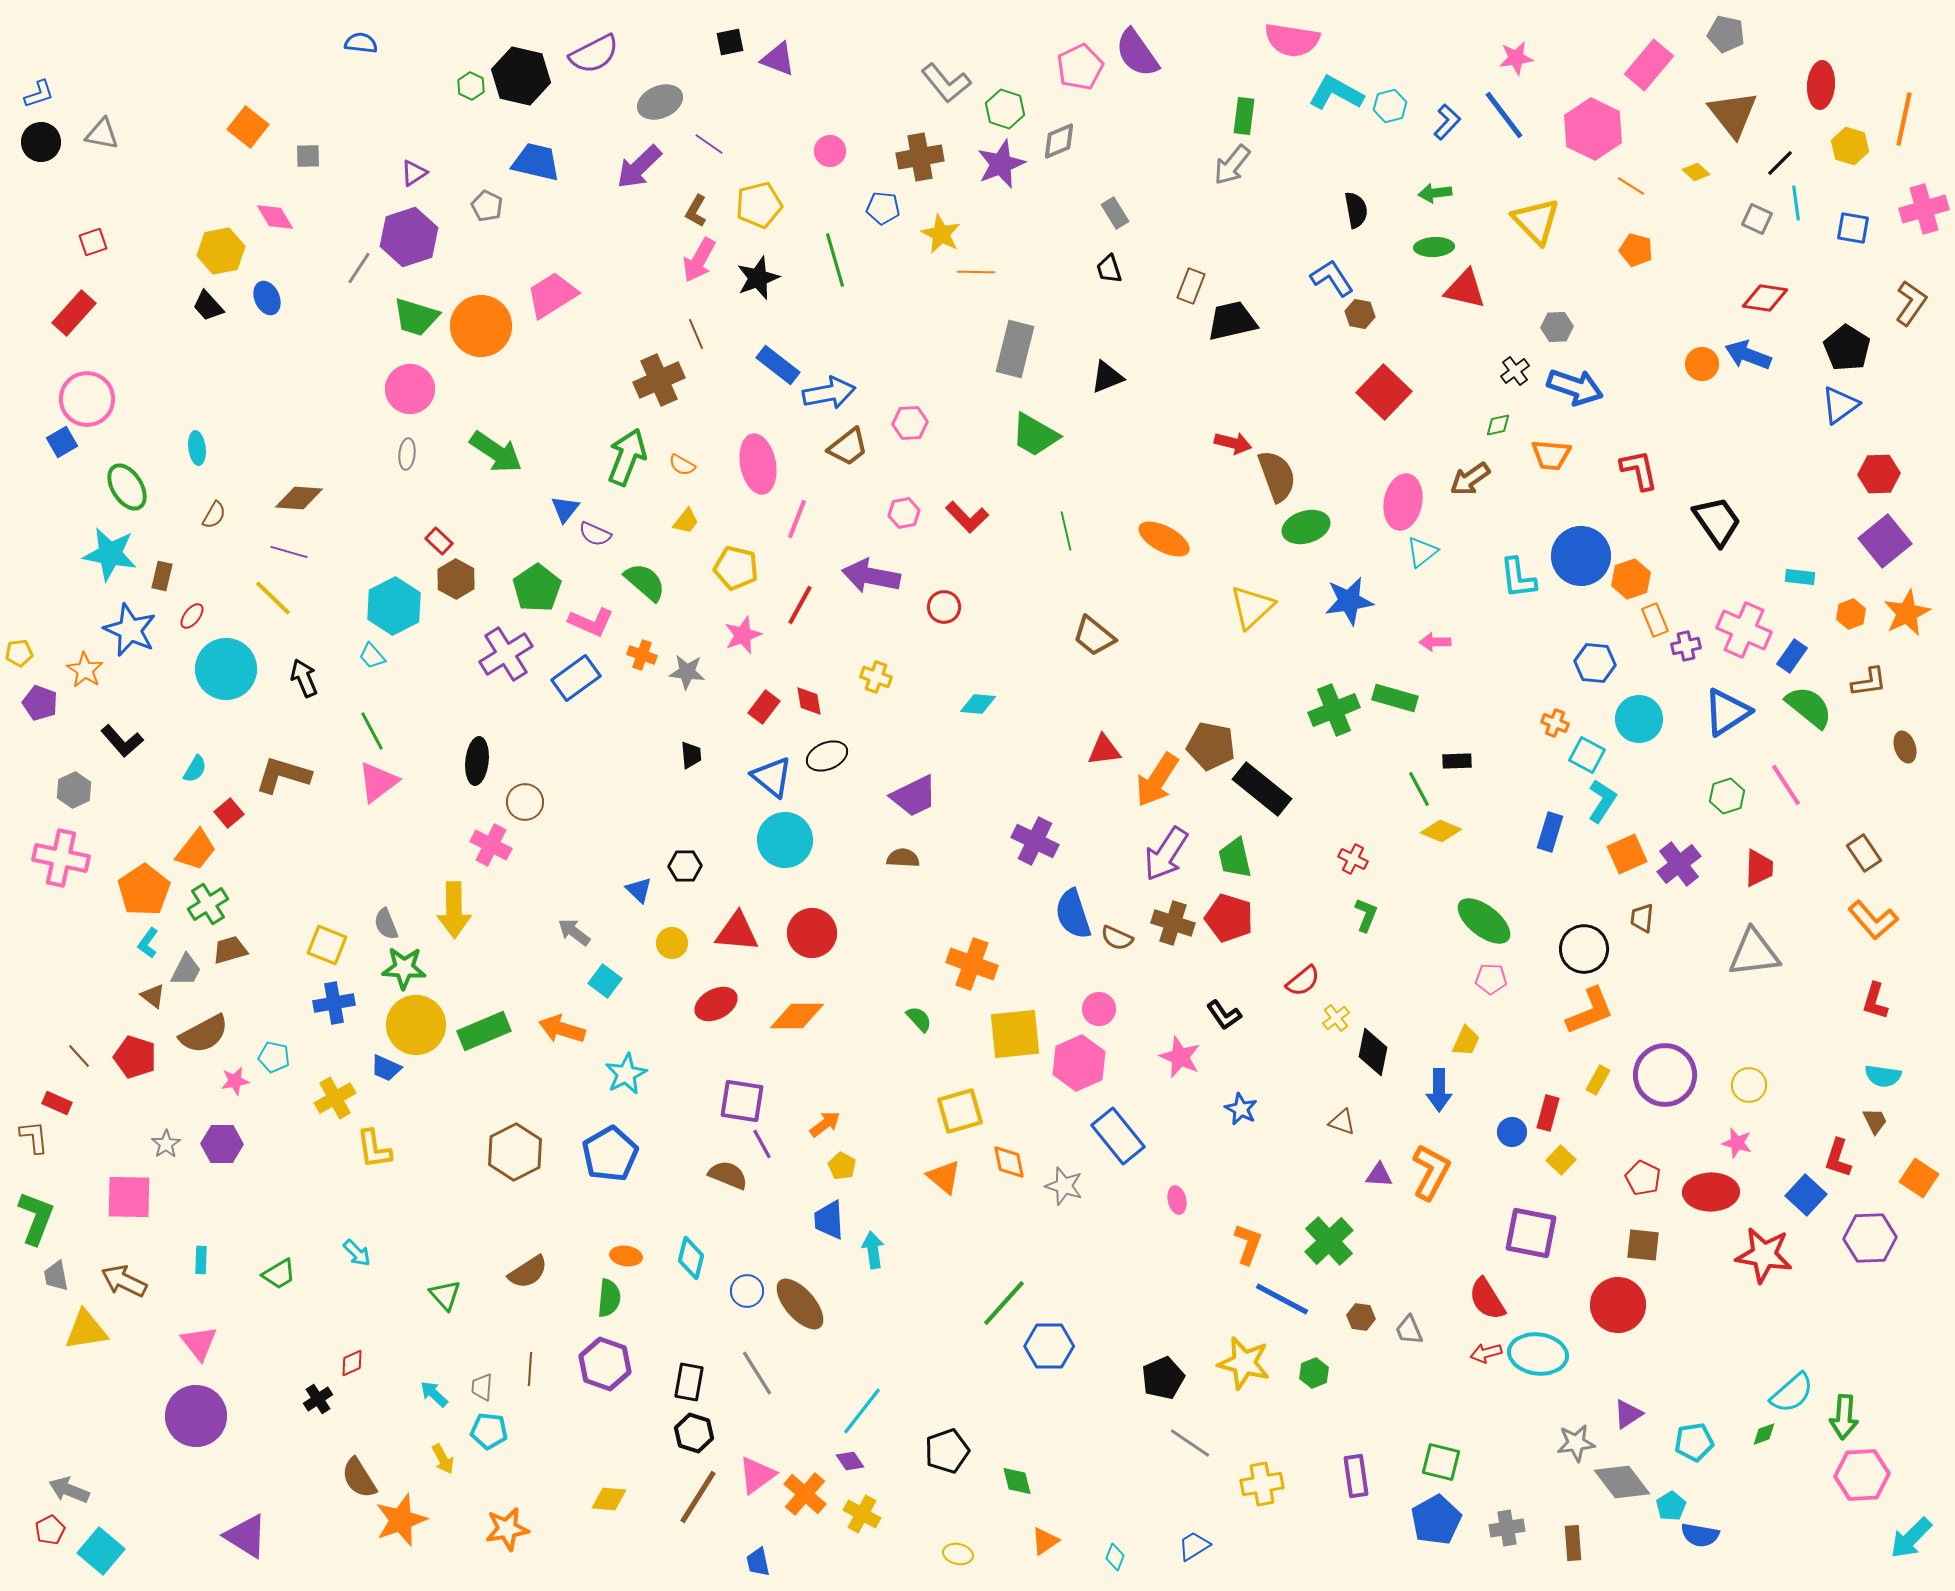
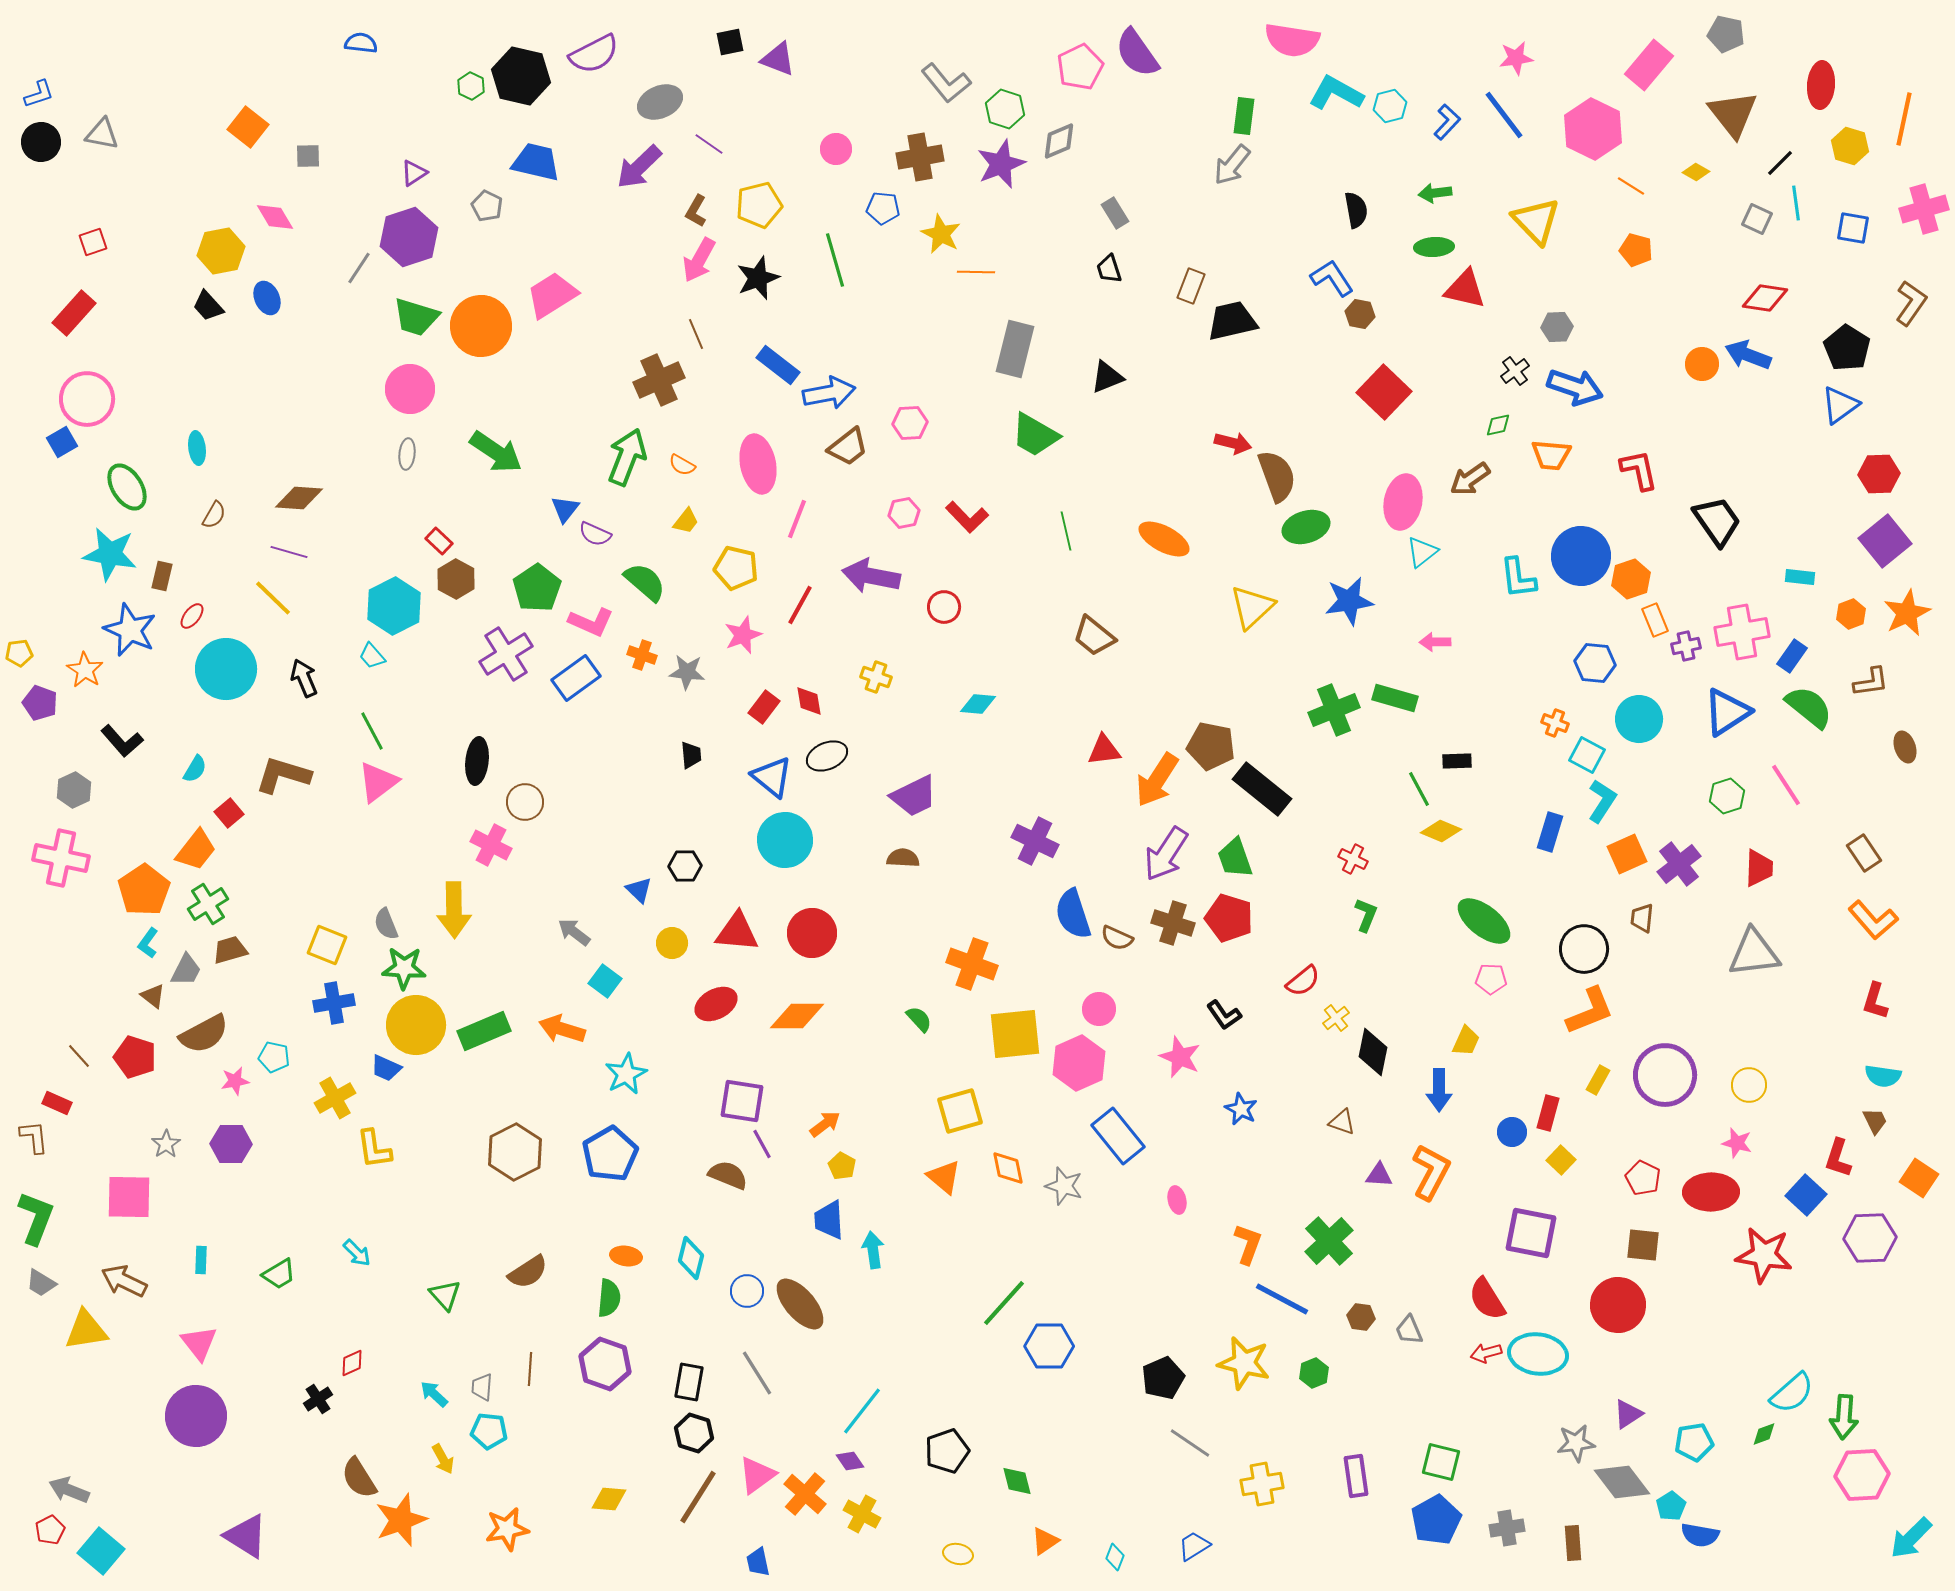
pink circle at (830, 151): moved 6 px right, 2 px up
yellow diamond at (1696, 172): rotated 12 degrees counterclockwise
pink cross at (1744, 630): moved 2 px left, 2 px down; rotated 34 degrees counterclockwise
brown L-shape at (1869, 682): moved 2 px right
green trapezoid at (1235, 858): rotated 6 degrees counterclockwise
purple hexagon at (222, 1144): moved 9 px right
orange diamond at (1009, 1162): moved 1 px left, 6 px down
gray trapezoid at (56, 1276): moved 15 px left, 7 px down; rotated 48 degrees counterclockwise
